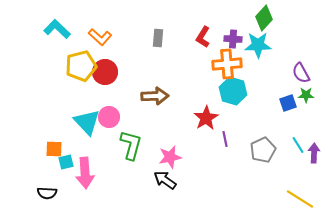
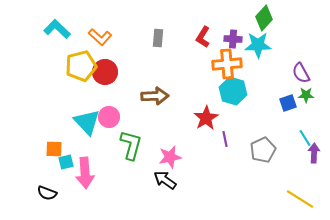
cyan line: moved 7 px right, 7 px up
black semicircle: rotated 18 degrees clockwise
